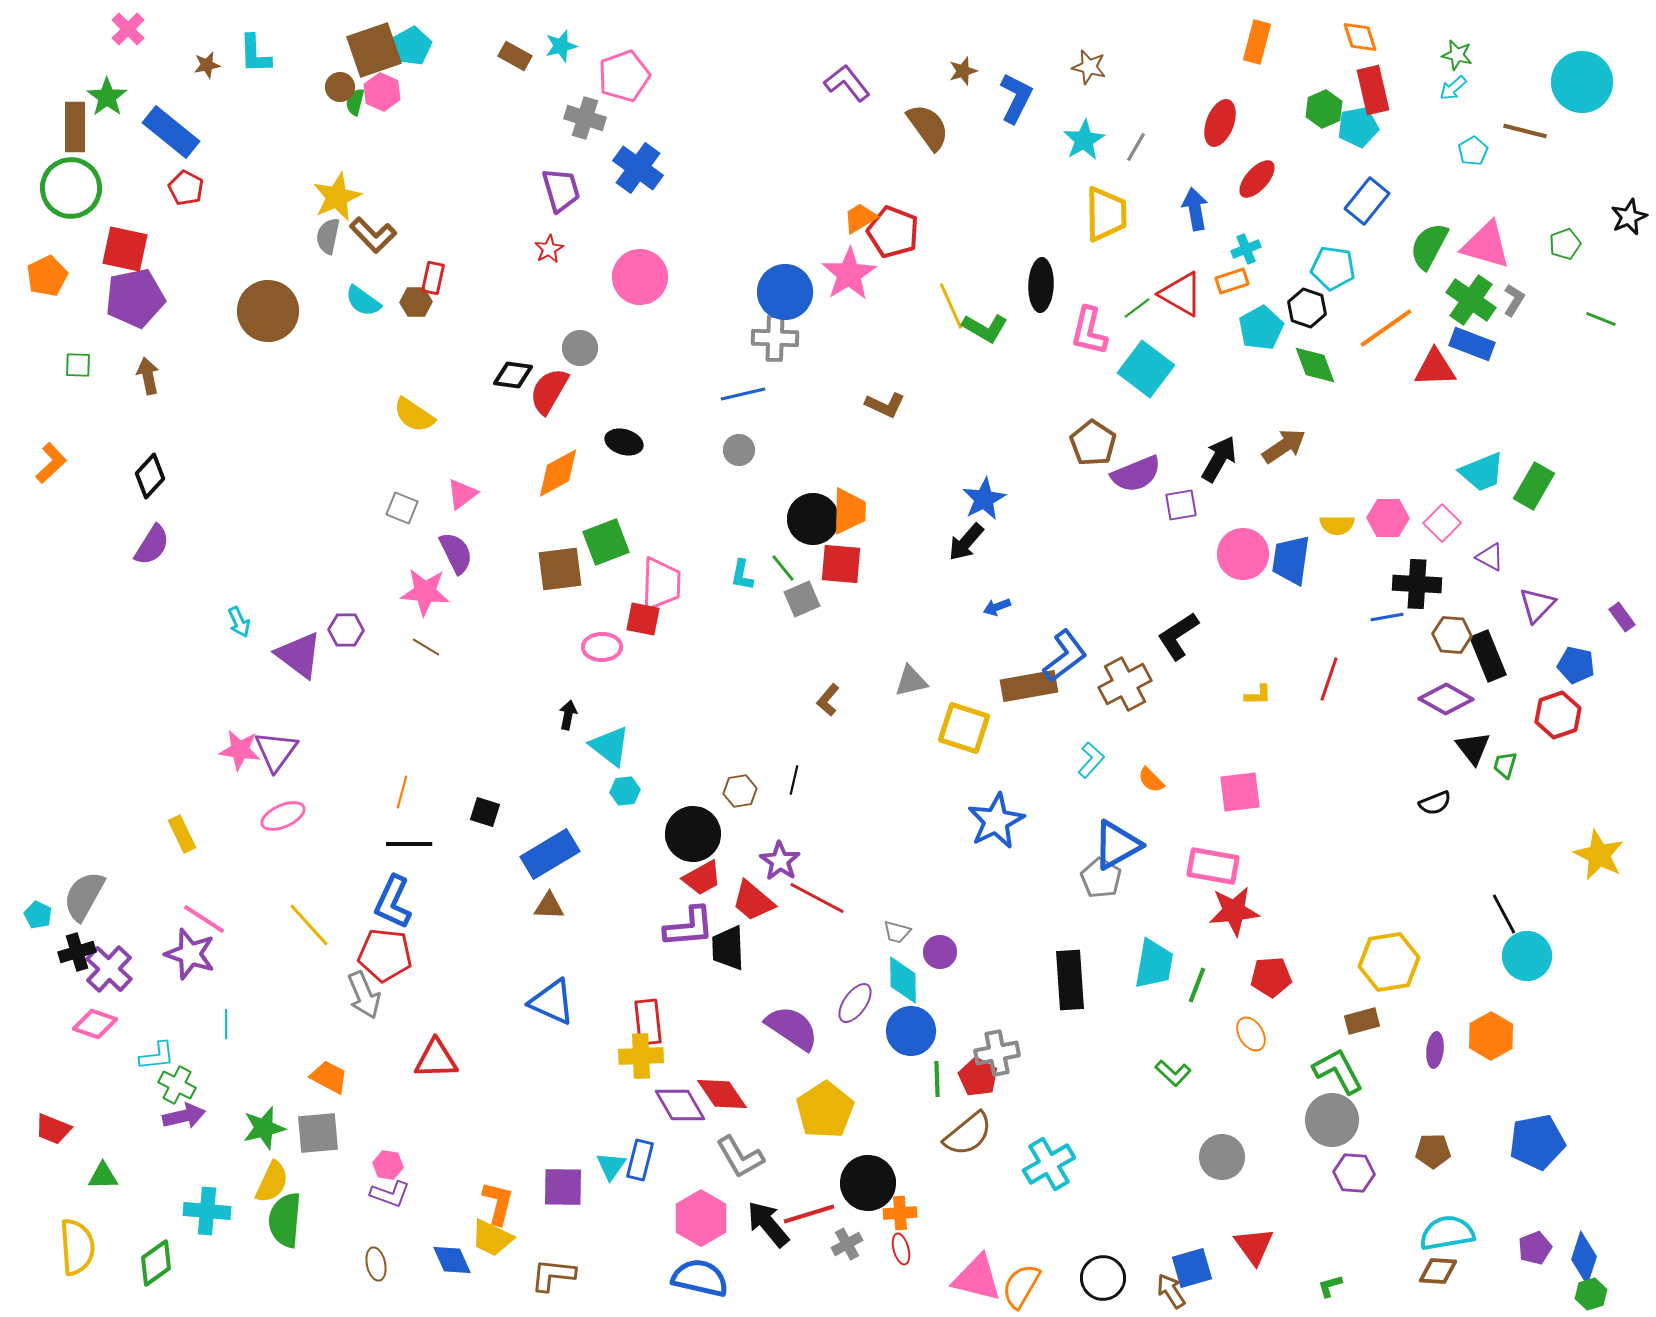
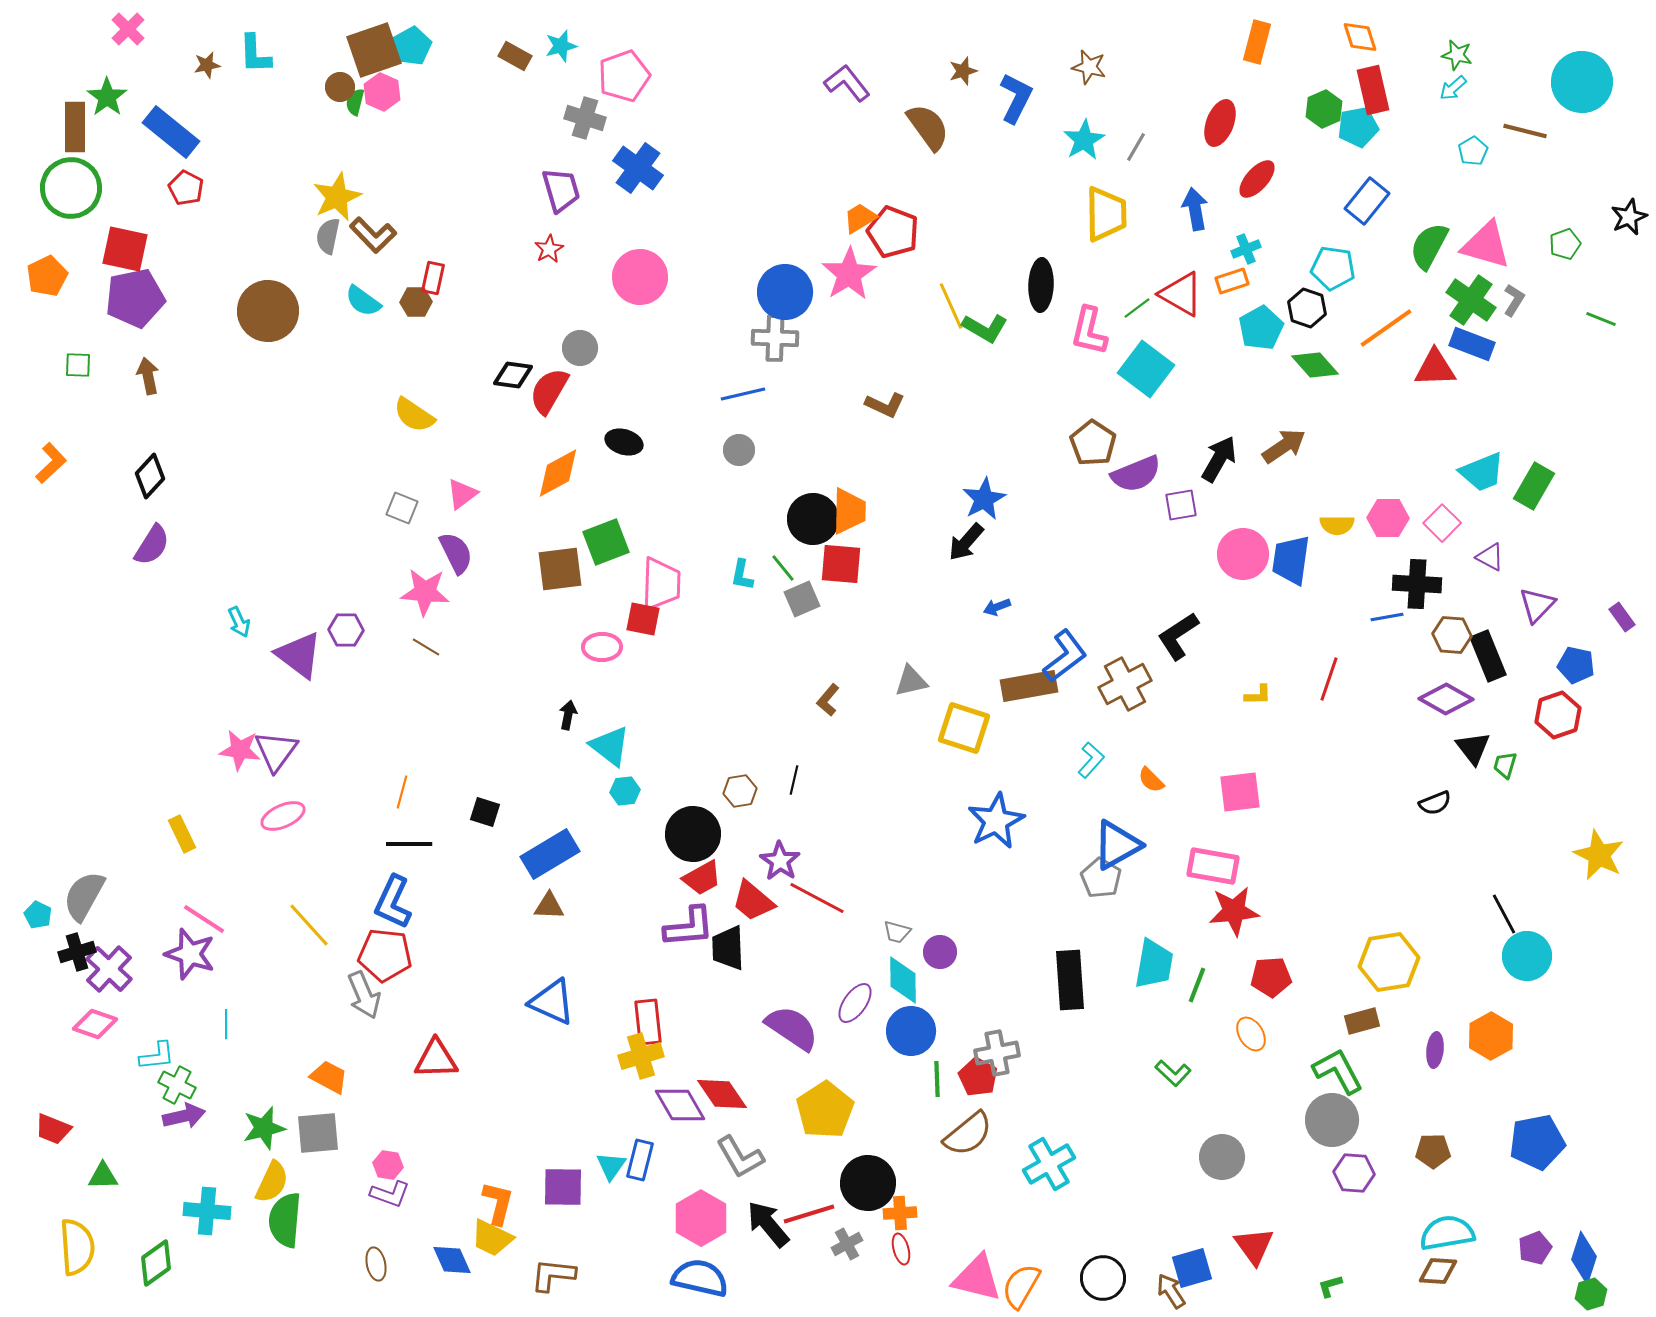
green diamond at (1315, 365): rotated 21 degrees counterclockwise
yellow cross at (641, 1056): rotated 15 degrees counterclockwise
